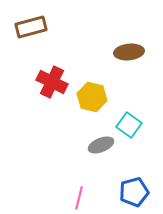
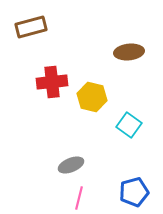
red cross: rotated 32 degrees counterclockwise
gray ellipse: moved 30 px left, 20 px down
